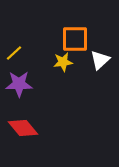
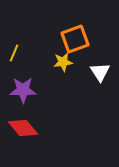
orange square: rotated 20 degrees counterclockwise
yellow line: rotated 24 degrees counterclockwise
white triangle: moved 12 px down; rotated 20 degrees counterclockwise
purple star: moved 4 px right, 6 px down
